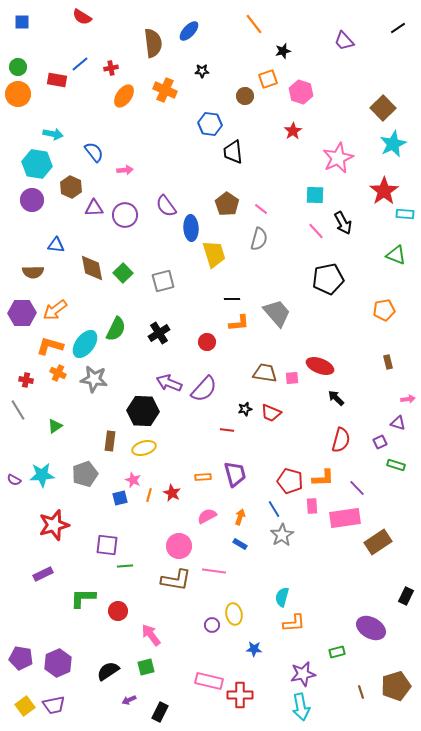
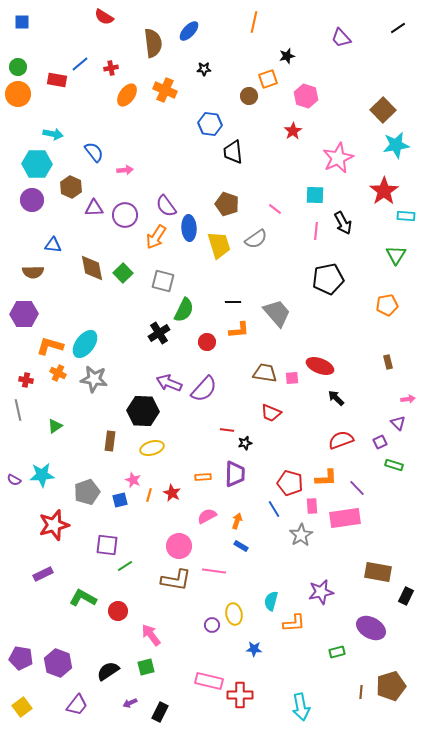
red semicircle at (82, 17): moved 22 px right
orange line at (254, 24): moved 2 px up; rotated 50 degrees clockwise
purple trapezoid at (344, 41): moved 3 px left, 3 px up
black star at (283, 51): moved 4 px right, 5 px down
black star at (202, 71): moved 2 px right, 2 px up
pink hexagon at (301, 92): moved 5 px right, 4 px down
orange ellipse at (124, 96): moved 3 px right, 1 px up
brown circle at (245, 96): moved 4 px right
brown square at (383, 108): moved 2 px down
cyan star at (393, 144): moved 3 px right, 1 px down; rotated 16 degrees clockwise
cyan hexagon at (37, 164): rotated 8 degrees counterclockwise
brown pentagon at (227, 204): rotated 15 degrees counterclockwise
pink line at (261, 209): moved 14 px right
cyan rectangle at (405, 214): moved 1 px right, 2 px down
blue ellipse at (191, 228): moved 2 px left
pink line at (316, 231): rotated 48 degrees clockwise
gray semicircle at (259, 239): moved 3 px left; rotated 40 degrees clockwise
blue triangle at (56, 245): moved 3 px left
yellow trapezoid at (214, 254): moved 5 px right, 9 px up
green triangle at (396, 255): rotated 40 degrees clockwise
gray square at (163, 281): rotated 30 degrees clockwise
black line at (232, 299): moved 1 px right, 3 px down
orange arrow at (55, 310): moved 101 px right, 73 px up; rotated 20 degrees counterclockwise
orange pentagon at (384, 310): moved 3 px right, 5 px up
purple hexagon at (22, 313): moved 2 px right, 1 px down
orange L-shape at (239, 323): moved 7 px down
green semicircle at (116, 329): moved 68 px right, 19 px up
black star at (245, 409): moved 34 px down
gray line at (18, 410): rotated 20 degrees clockwise
purple triangle at (398, 423): rotated 28 degrees clockwise
red semicircle at (341, 440): rotated 125 degrees counterclockwise
yellow ellipse at (144, 448): moved 8 px right
green rectangle at (396, 465): moved 2 px left
gray pentagon at (85, 474): moved 2 px right, 18 px down
purple trapezoid at (235, 474): rotated 16 degrees clockwise
orange L-shape at (323, 478): moved 3 px right
red pentagon at (290, 481): moved 2 px down
blue square at (120, 498): moved 2 px down
orange arrow at (240, 517): moved 3 px left, 4 px down
gray star at (282, 535): moved 19 px right
brown rectangle at (378, 542): moved 30 px down; rotated 44 degrees clockwise
blue rectangle at (240, 544): moved 1 px right, 2 px down
green line at (125, 566): rotated 28 degrees counterclockwise
cyan semicircle at (282, 597): moved 11 px left, 4 px down
green L-shape at (83, 598): rotated 28 degrees clockwise
purple hexagon at (58, 663): rotated 16 degrees counterclockwise
purple star at (303, 674): moved 18 px right, 82 px up
brown pentagon at (396, 686): moved 5 px left
brown line at (361, 692): rotated 24 degrees clockwise
purple arrow at (129, 700): moved 1 px right, 3 px down
purple trapezoid at (54, 705): moved 23 px right; rotated 40 degrees counterclockwise
yellow square at (25, 706): moved 3 px left, 1 px down
